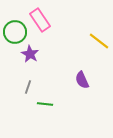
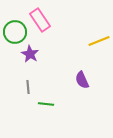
yellow line: rotated 60 degrees counterclockwise
gray line: rotated 24 degrees counterclockwise
green line: moved 1 px right
